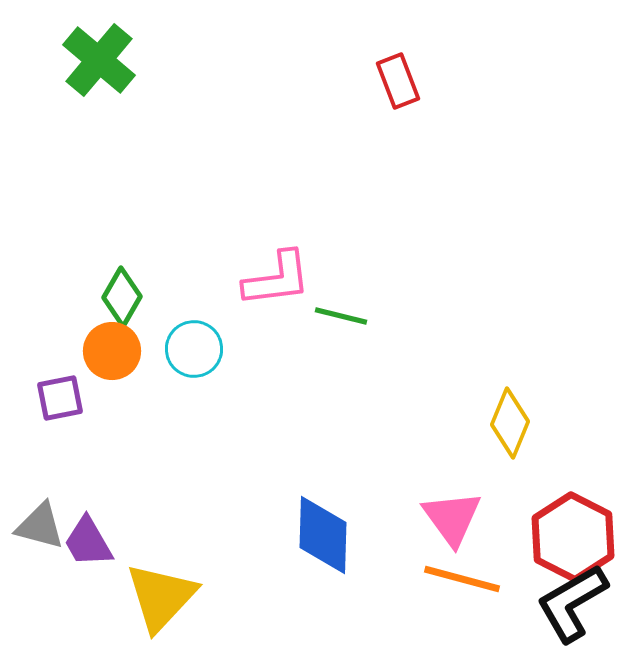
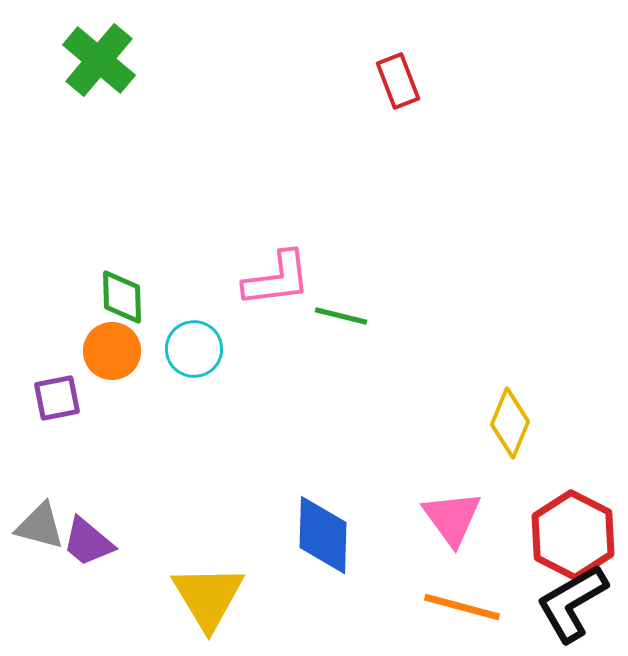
green diamond: rotated 32 degrees counterclockwise
purple square: moved 3 px left
red hexagon: moved 2 px up
purple trapezoid: rotated 20 degrees counterclockwise
orange line: moved 28 px down
yellow triangle: moved 47 px right; rotated 14 degrees counterclockwise
